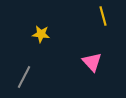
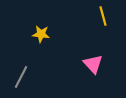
pink triangle: moved 1 px right, 2 px down
gray line: moved 3 px left
